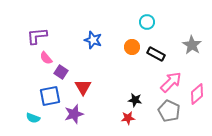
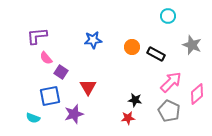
cyan circle: moved 21 px right, 6 px up
blue star: rotated 24 degrees counterclockwise
gray star: rotated 12 degrees counterclockwise
red triangle: moved 5 px right
